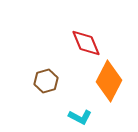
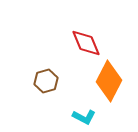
cyan L-shape: moved 4 px right
